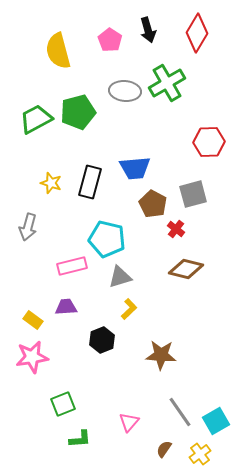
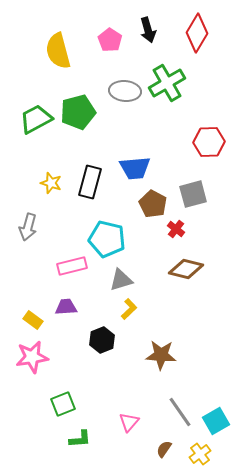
gray triangle: moved 1 px right, 3 px down
